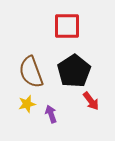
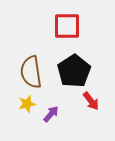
brown semicircle: rotated 12 degrees clockwise
purple arrow: rotated 60 degrees clockwise
